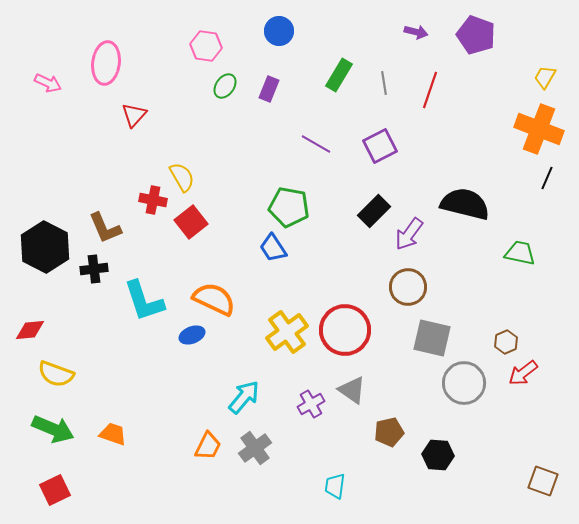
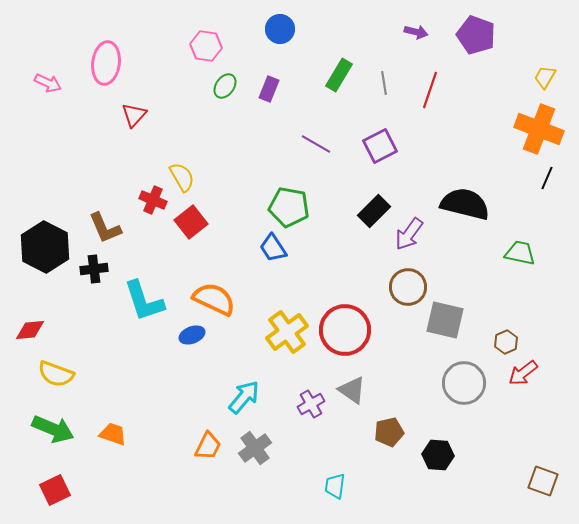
blue circle at (279, 31): moved 1 px right, 2 px up
red cross at (153, 200): rotated 12 degrees clockwise
gray square at (432, 338): moved 13 px right, 18 px up
